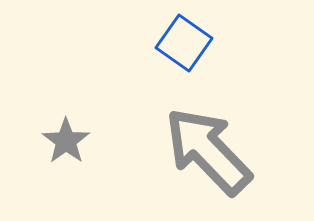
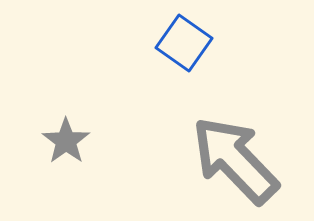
gray arrow: moved 27 px right, 9 px down
